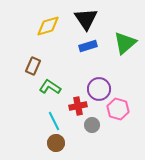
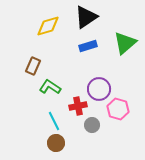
black triangle: moved 2 px up; rotated 30 degrees clockwise
